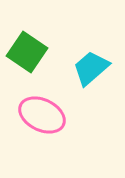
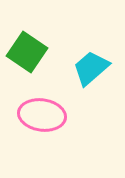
pink ellipse: rotated 18 degrees counterclockwise
